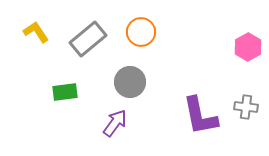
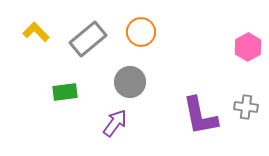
yellow L-shape: rotated 12 degrees counterclockwise
